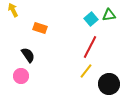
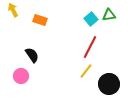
orange rectangle: moved 8 px up
black semicircle: moved 4 px right
